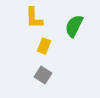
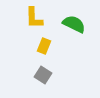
green semicircle: moved 2 px up; rotated 90 degrees clockwise
